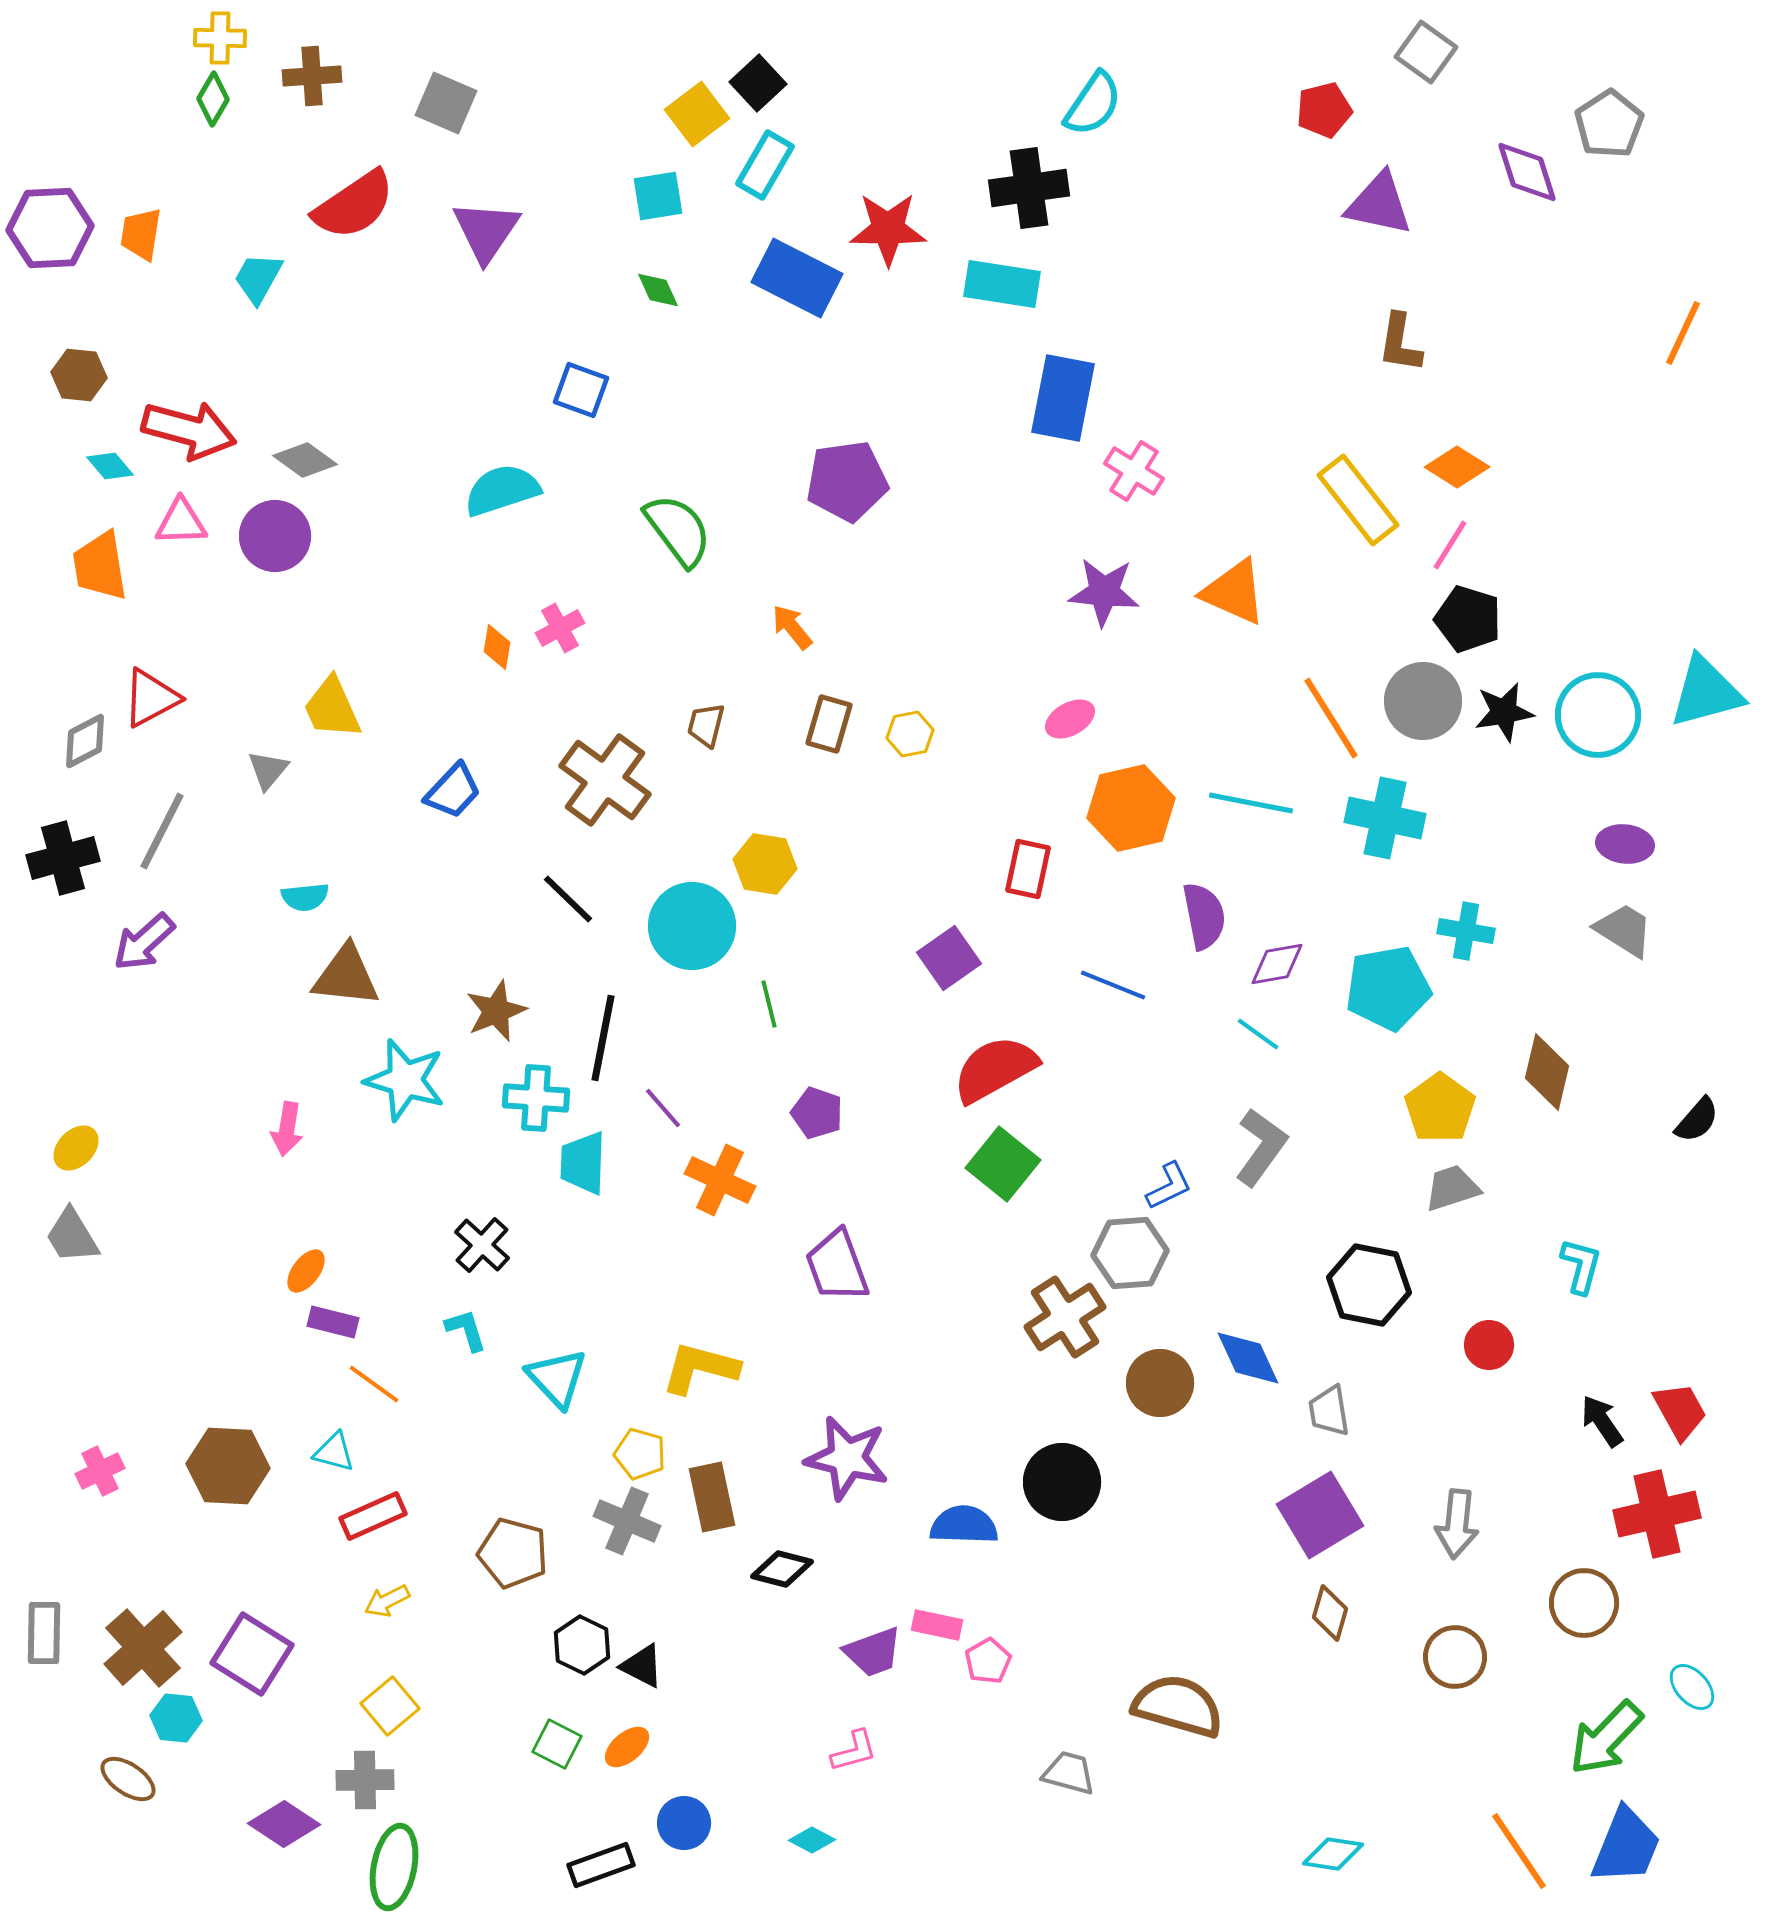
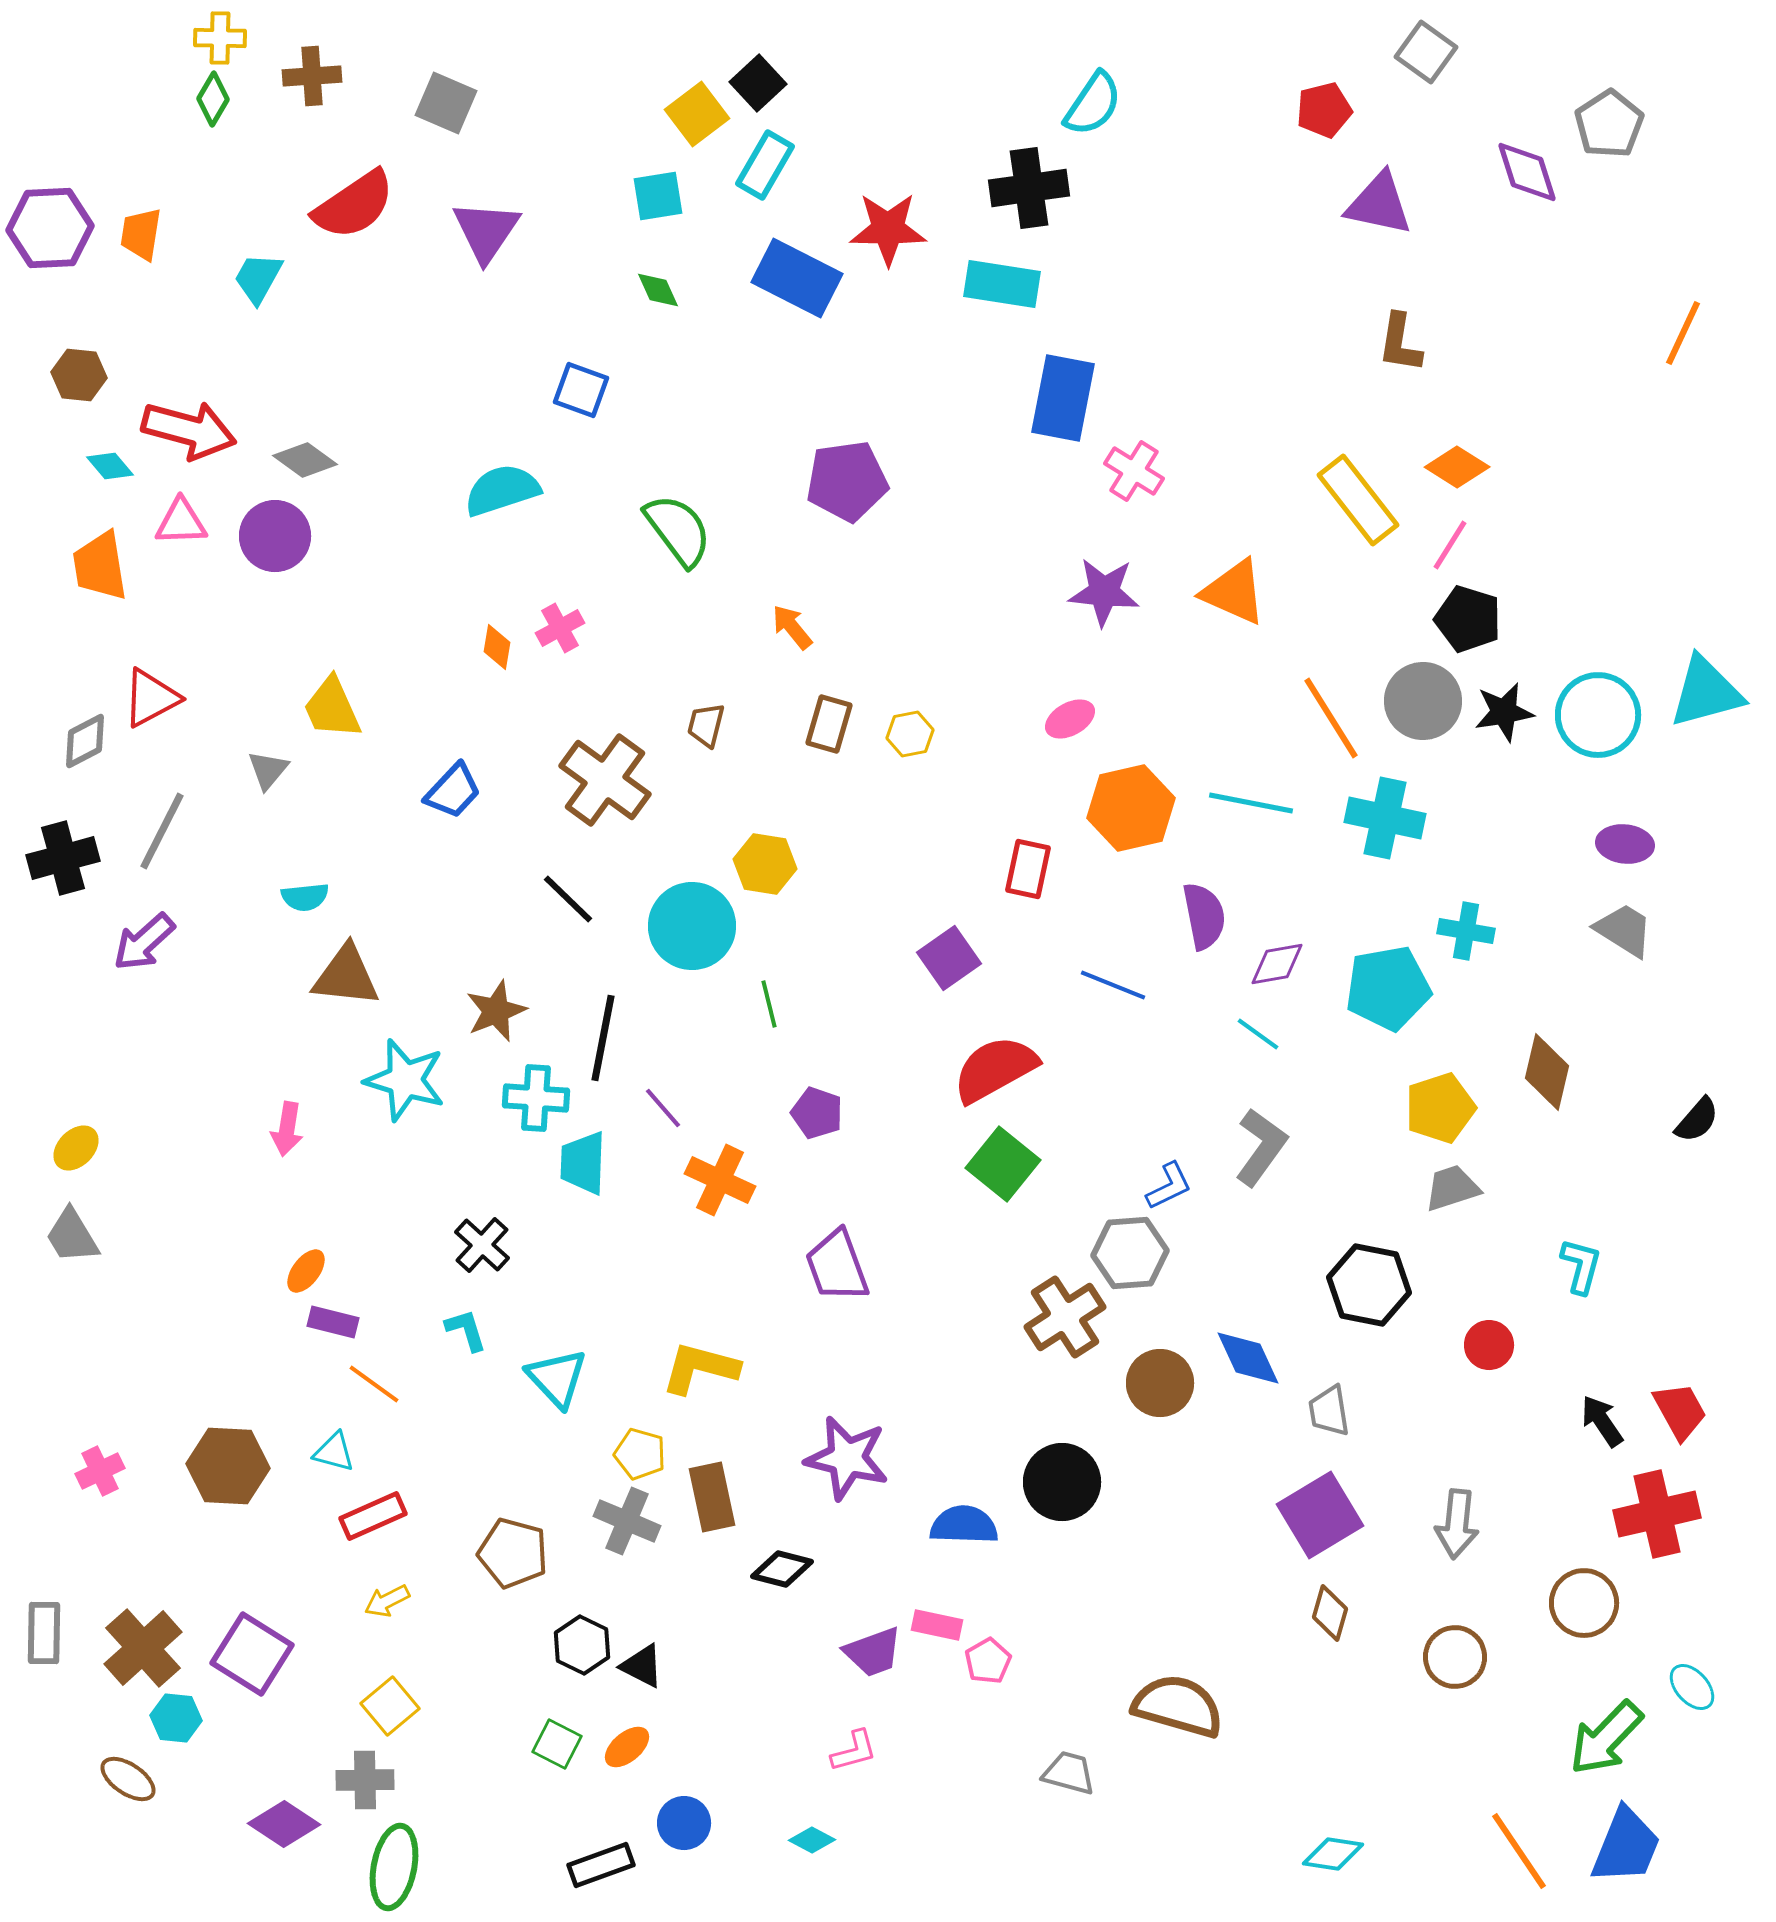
yellow pentagon at (1440, 1108): rotated 18 degrees clockwise
